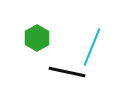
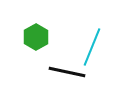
green hexagon: moved 1 px left, 1 px up
